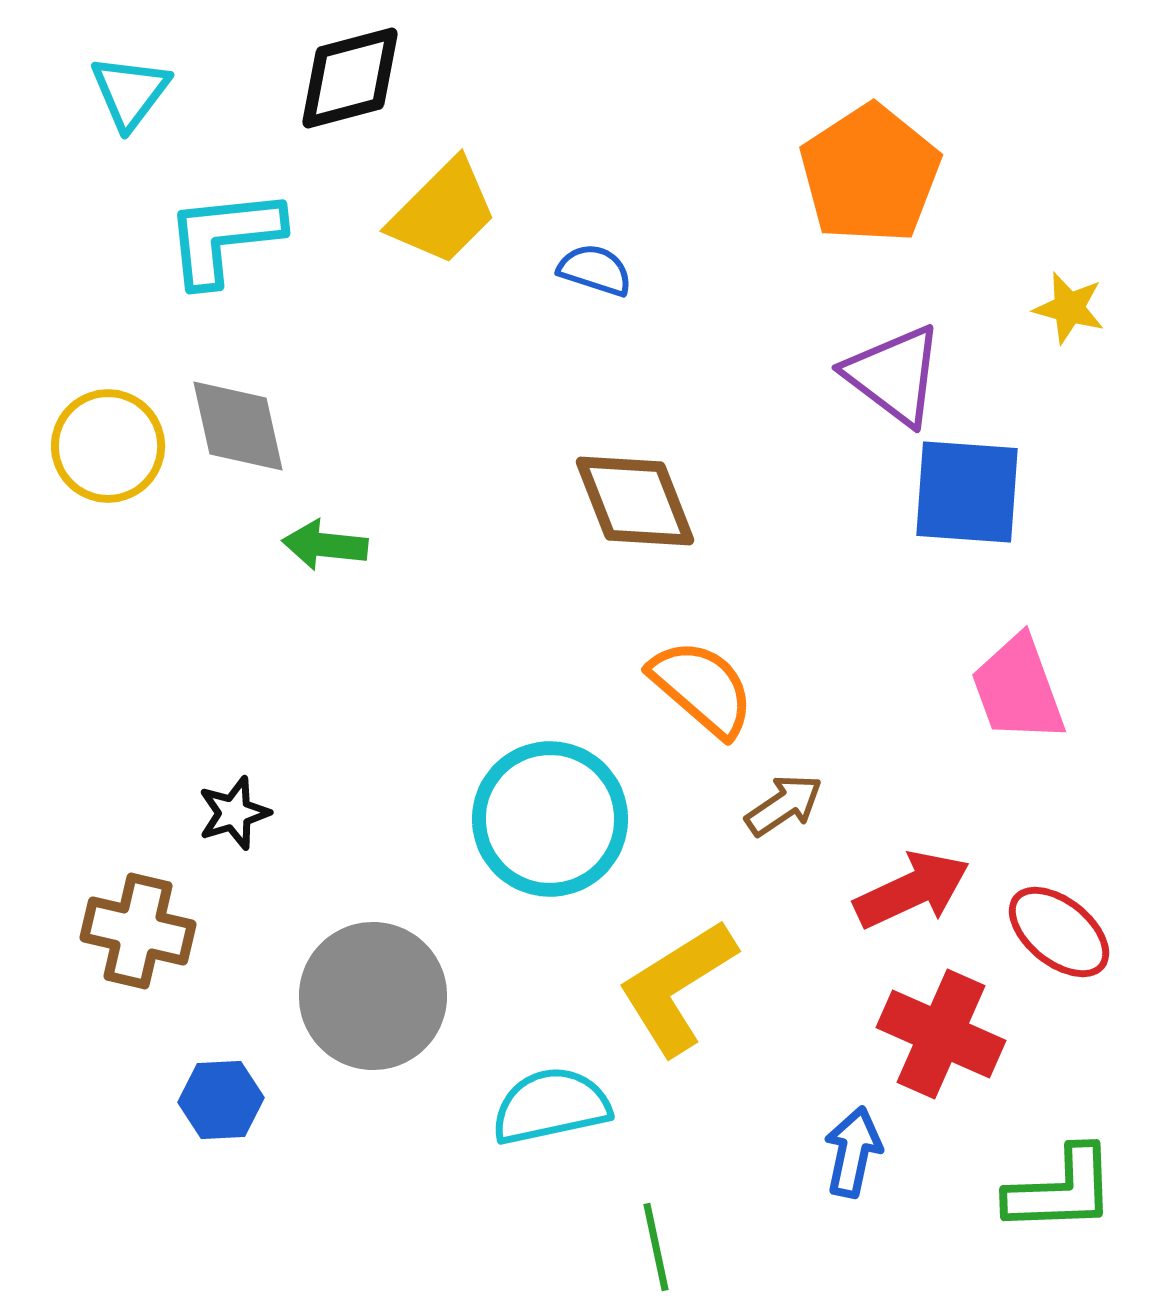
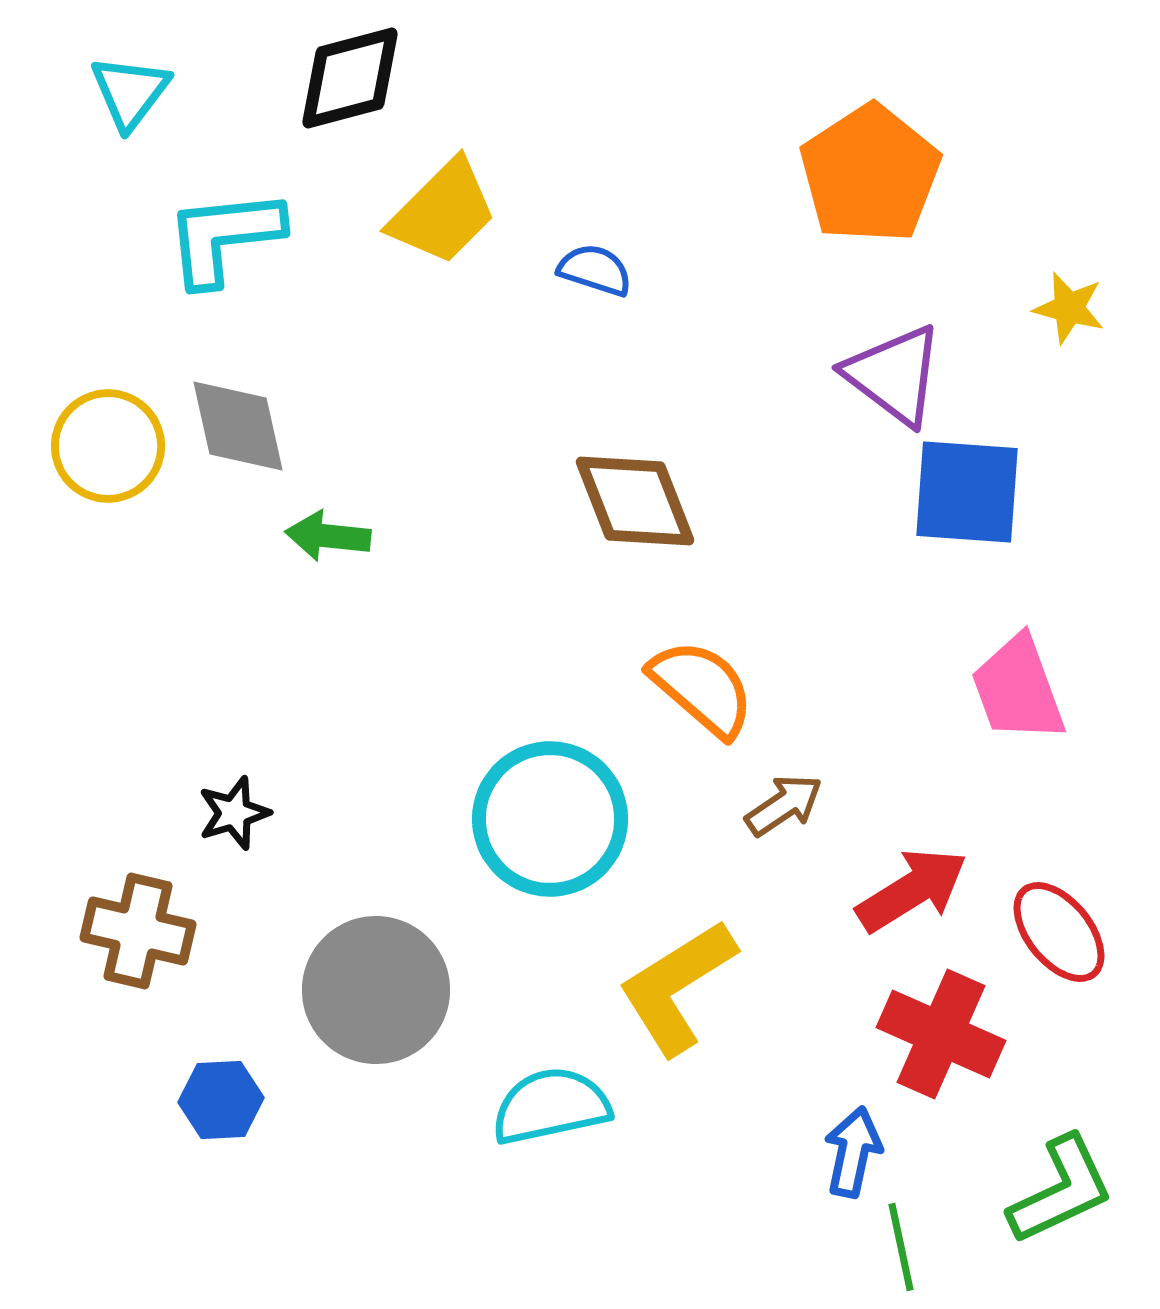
green arrow: moved 3 px right, 9 px up
red arrow: rotated 7 degrees counterclockwise
red ellipse: rotated 12 degrees clockwise
gray circle: moved 3 px right, 6 px up
green L-shape: rotated 23 degrees counterclockwise
green line: moved 245 px right
